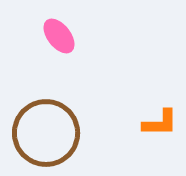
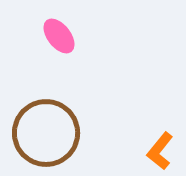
orange L-shape: moved 28 px down; rotated 129 degrees clockwise
